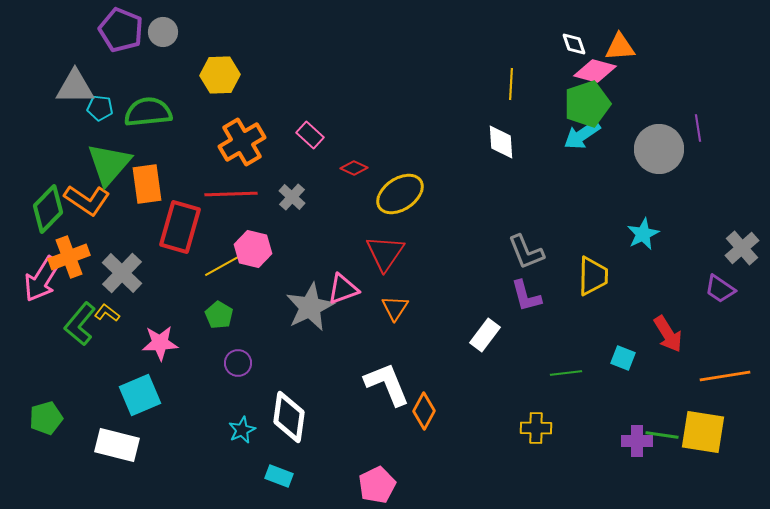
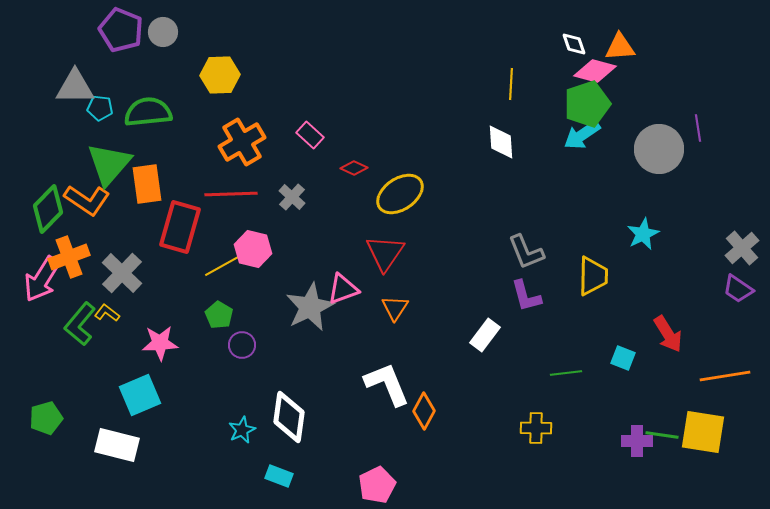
purple trapezoid at (720, 289): moved 18 px right
purple circle at (238, 363): moved 4 px right, 18 px up
